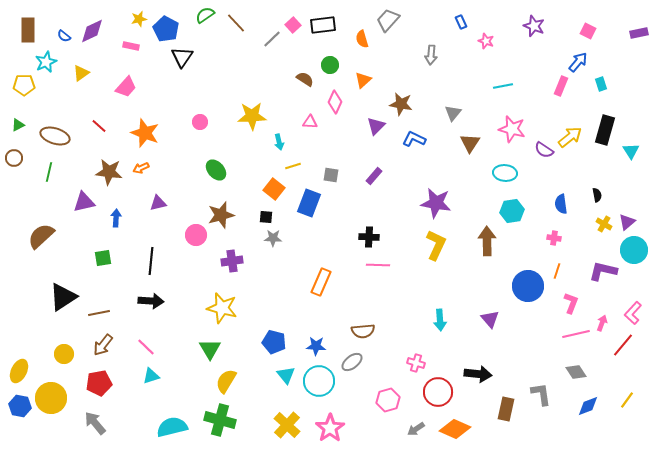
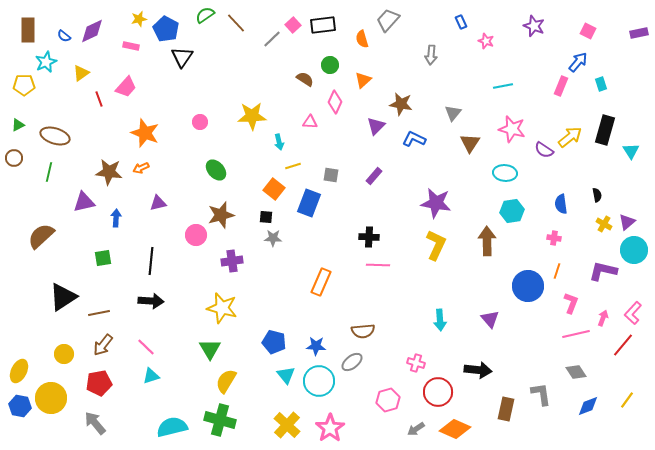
red line at (99, 126): moved 27 px up; rotated 28 degrees clockwise
pink arrow at (602, 323): moved 1 px right, 5 px up
black arrow at (478, 374): moved 4 px up
